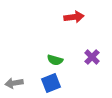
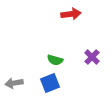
red arrow: moved 3 px left, 3 px up
blue square: moved 1 px left
